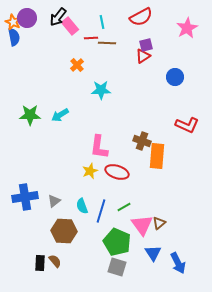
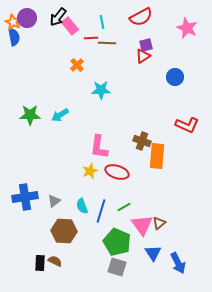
pink star: rotated 20 degrees counterclockwise
brown semicircle: rotated 24 degrees counterclockwise
